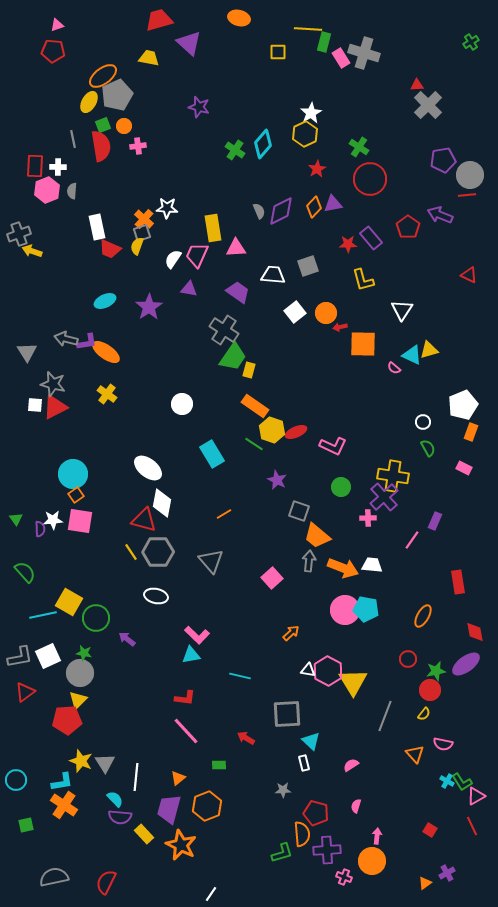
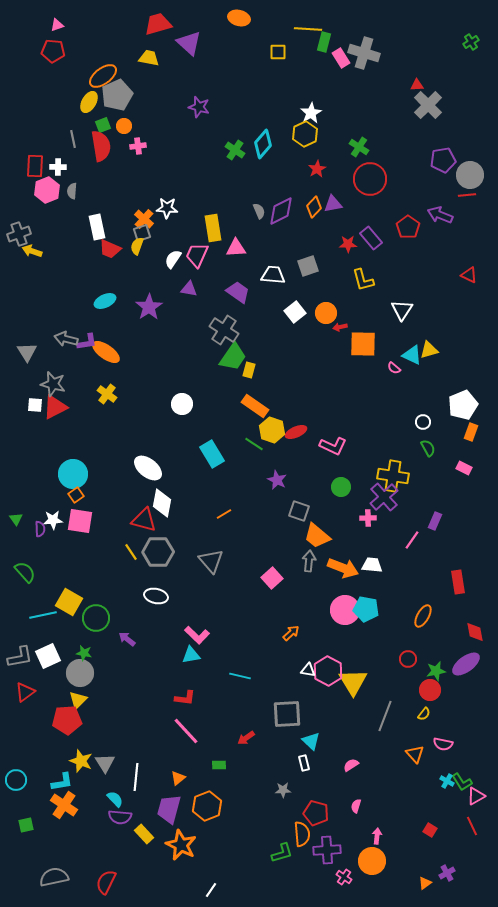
red trapezoid at (159, 20): moved 1 px left, 4 px down
red arrow at (246, 738): rotated 66 degrees counterclockwise
pink cross at (344, 877): rotated 14 degrees clockwise
white line at (211, 894): moved 4 px up
